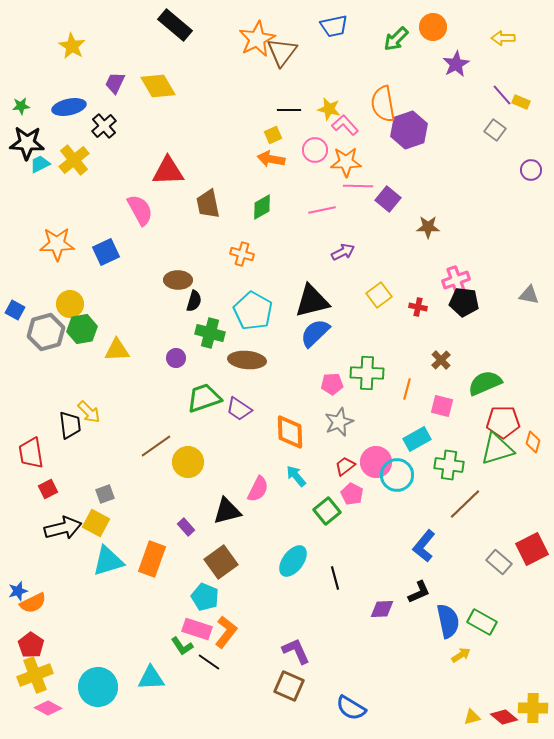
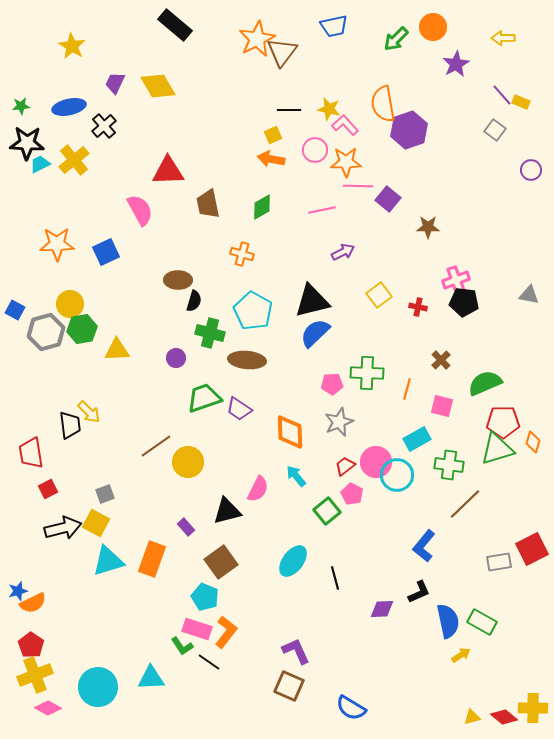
gray rectangle at (499, 562): rotated 50 degrees counterclockwise
